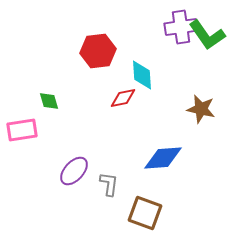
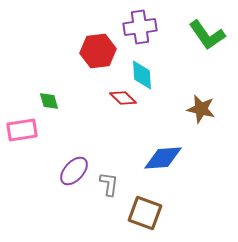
purple cross: moved 41 px left
red diamond: rotated 56 degrees clockwise
